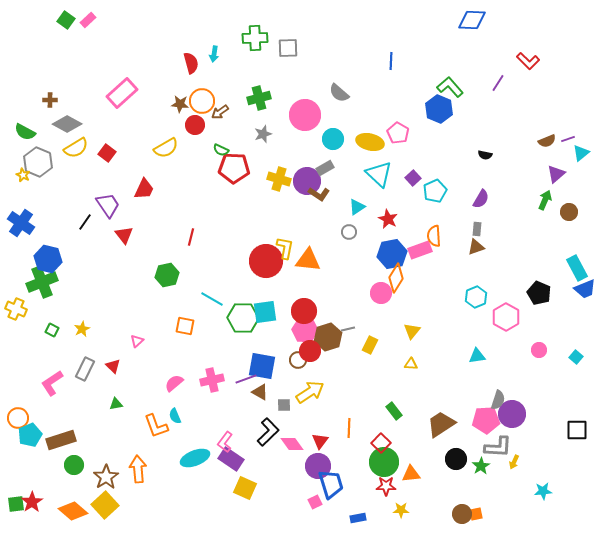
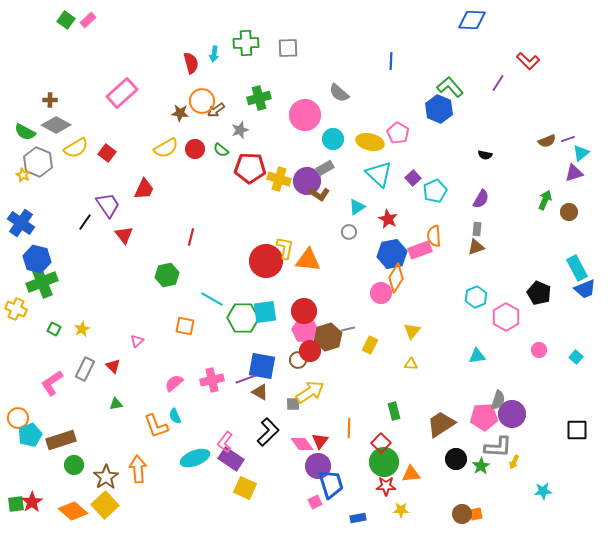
green cross at (255, 38): moved 9 px left, 5 px down
brown star at (180, 104): moved 9 px down
brown arrow at (220, 112): moved 4 px left, 2 px up
gray diamond at (67, 124): moved 11 px left, 1 px down
red circle at (195, 125): moved 24 px down
gray star at (263, 134): moved 23 px left, 4 px up
green semicircle at (221, 150): rotated 14 degrees clockwise
red pentagon at (234, 168): moved 16 px right
purple triangle at (556, 174): moved 18 px right, 1 px up; rotated 24 degrees clockwise
blue hexagon at (48, 259): moved 11 px left
green square at (52, 330): moved 2 px right, 1 px up
gray square at (284, 405): moved 9 px right, 1 px up
green rectangle at (394, 411): rotated 24 degrees clockwise
pink pentagon at (486, 420): moved 2 px left, 3 px up
pink diamond at (292, 444): moved 10 px right
